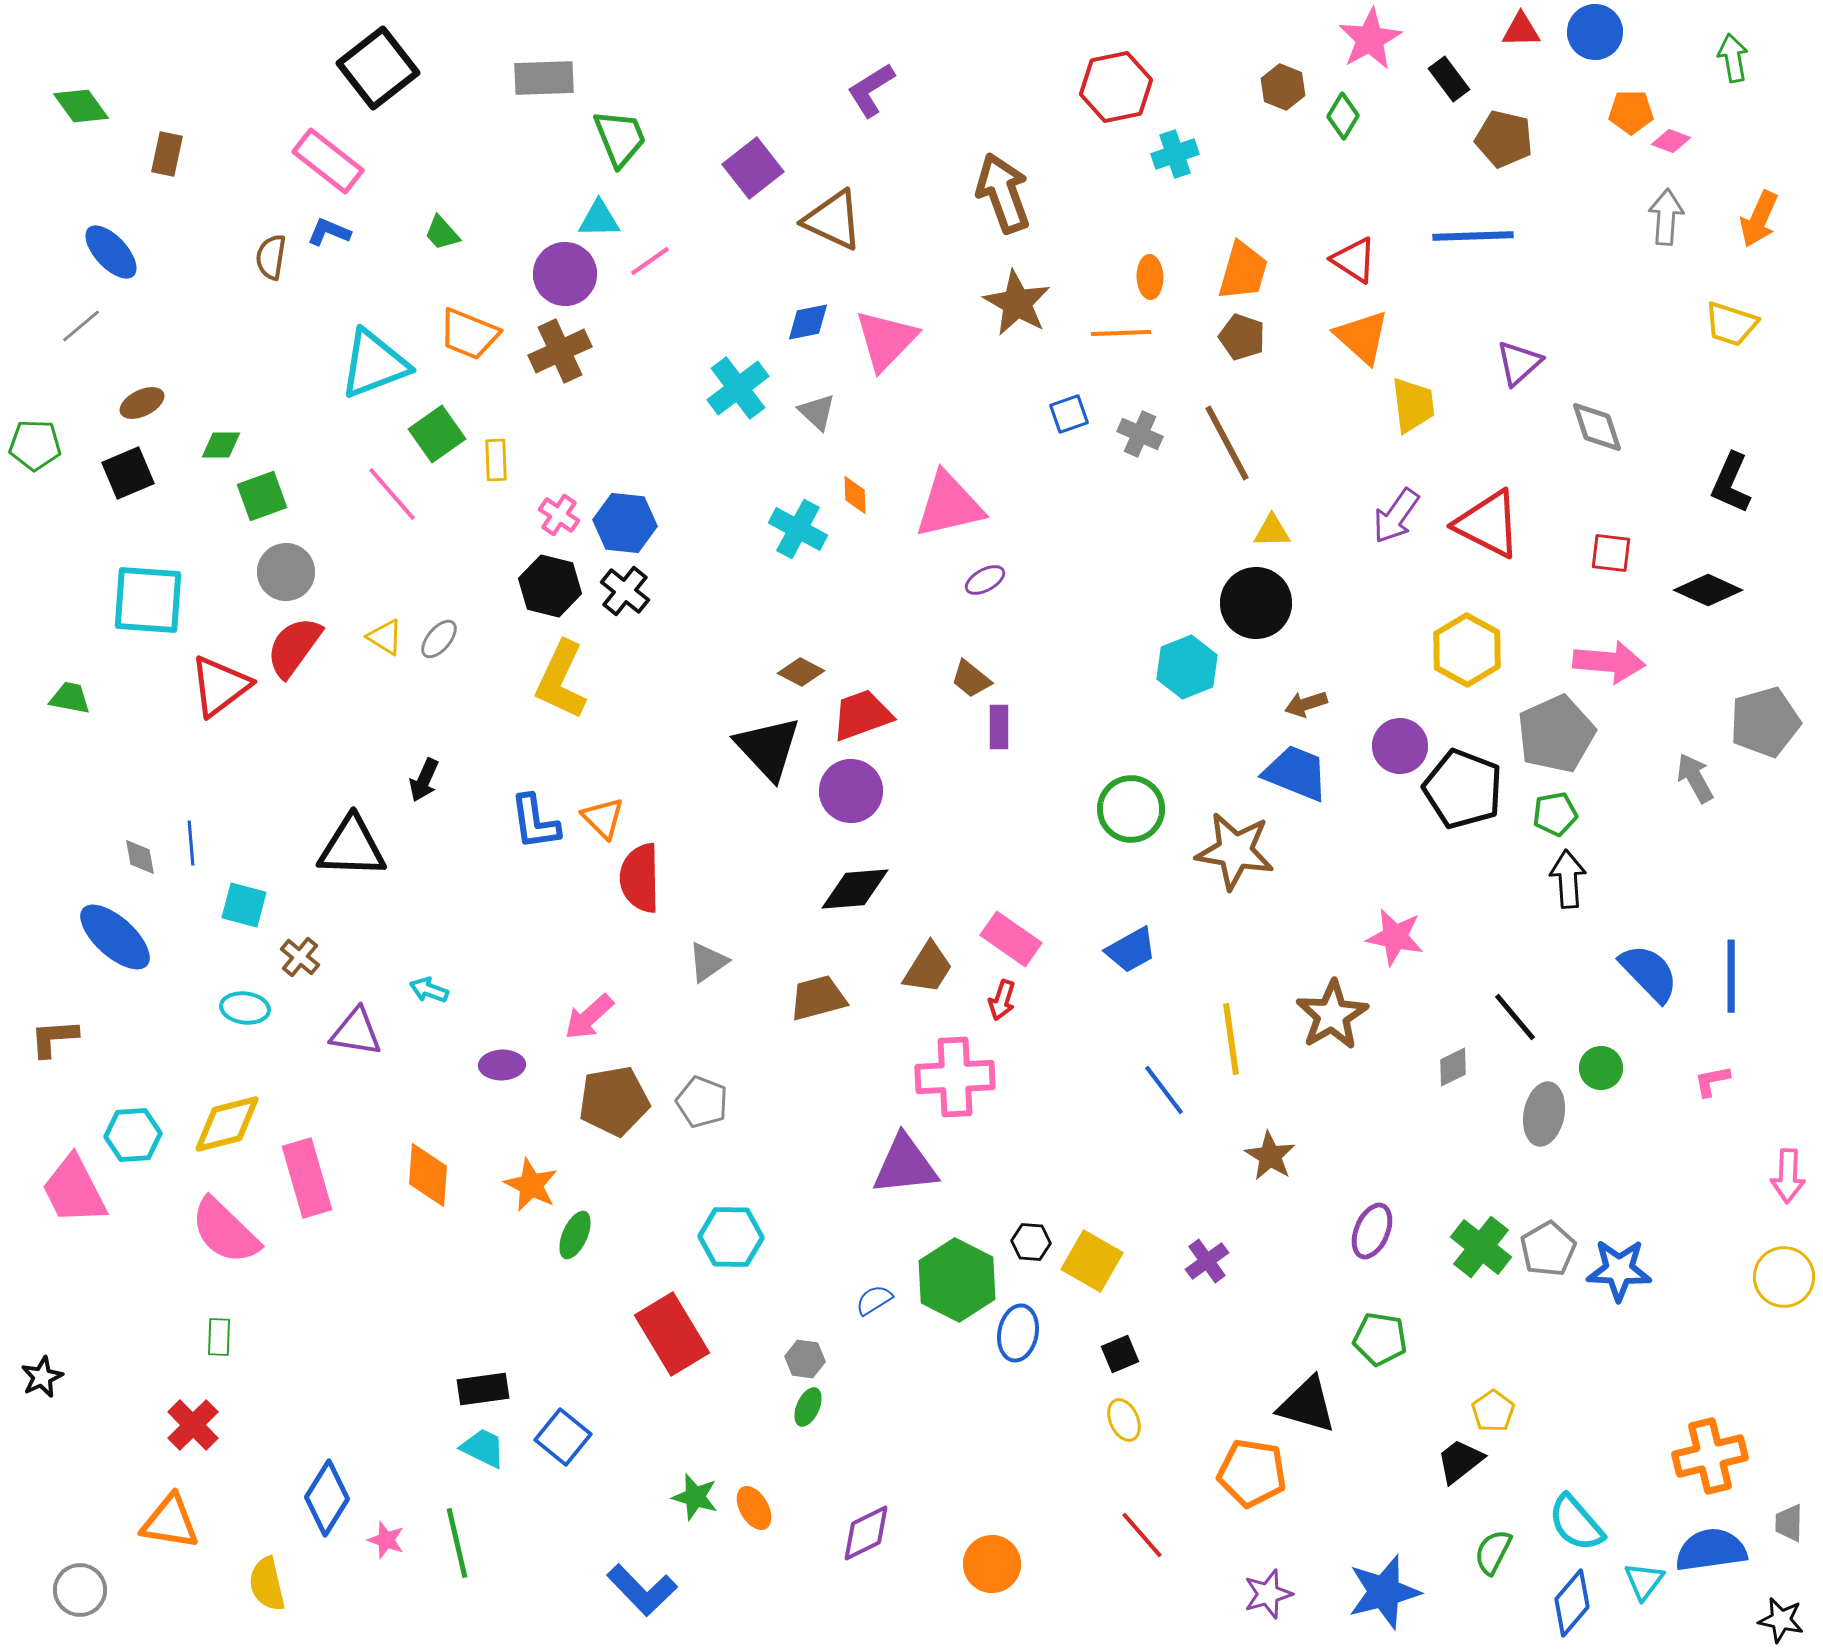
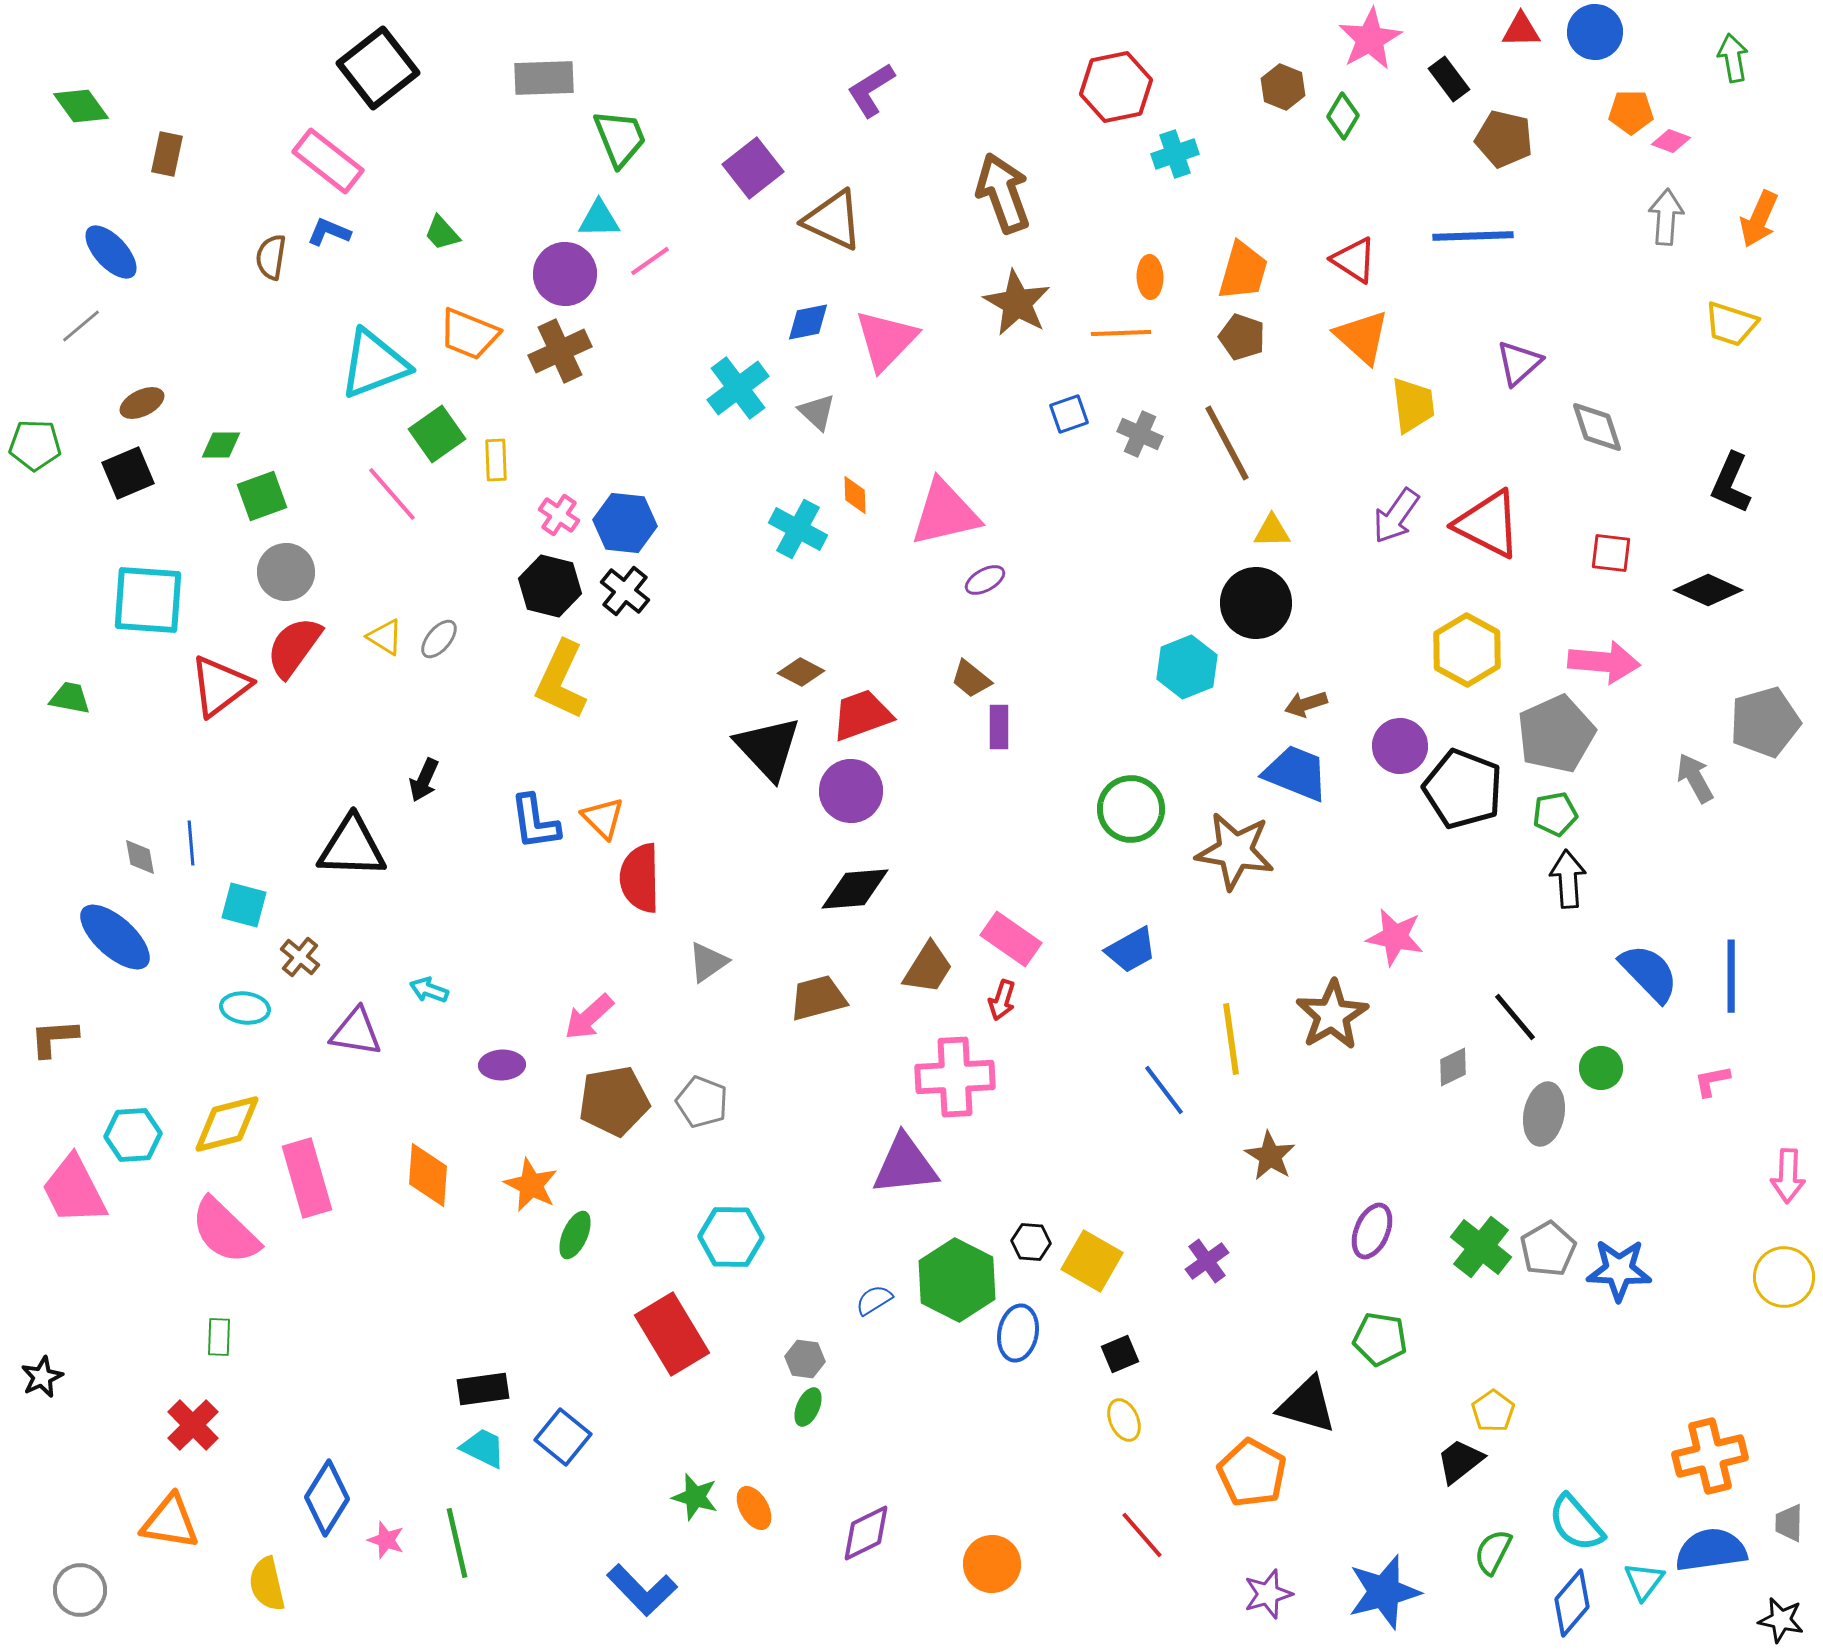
pink triangle at (949, 505): moved 4 px left, 8 px down
pink arrow at (1609, 662): moved 5 px left
orange pentagon at (1252, 1473): rotated 20 degrees clockwise
